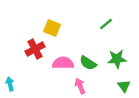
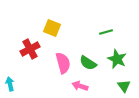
green line: moved 8 px down; rotated 24 degrees clockwise
red cross: moved 5 px left
green star: rotated 30 degrees clockwise
pink semicircle: rotated 75 degrees clockwise
pink arrow: rotated 49 degrees counterclockwise
